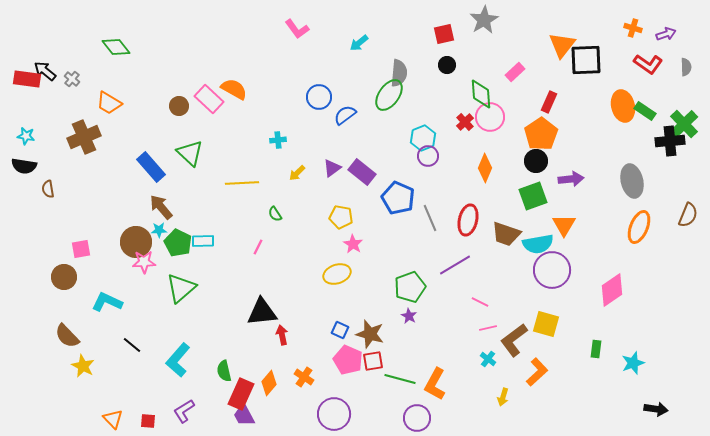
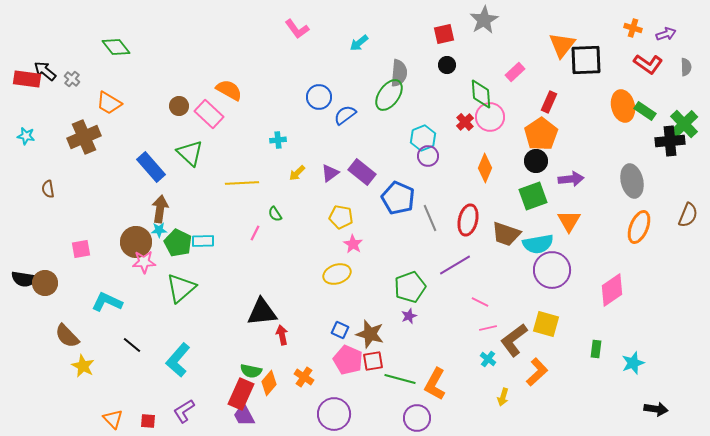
orange semicircle at (234, 89): moved 5 px left, 1 px down
pink rectangle at (209, 99): moved 15 px down
black semicircle at (24, 166): moved 113 px down
purple triangle at (332, 168): moved 2 px left, 5 px down
brown arrow at (161, 207): moved 1 px left, 2 px down; rotated 48 degrees clockwise
orange triangle at (564, 225): moved 5 px right, 4 px up
pink line at (258, 247): moved 3 px left, 14 px up
brown circle at (64, 277): moved 19 px left, 6 px down
purple star at (409, 316): rotated 21 degrees clockwise
green semicircle at (224, 371): moved 27 px right; rotated 65 degrees counterclockwise
